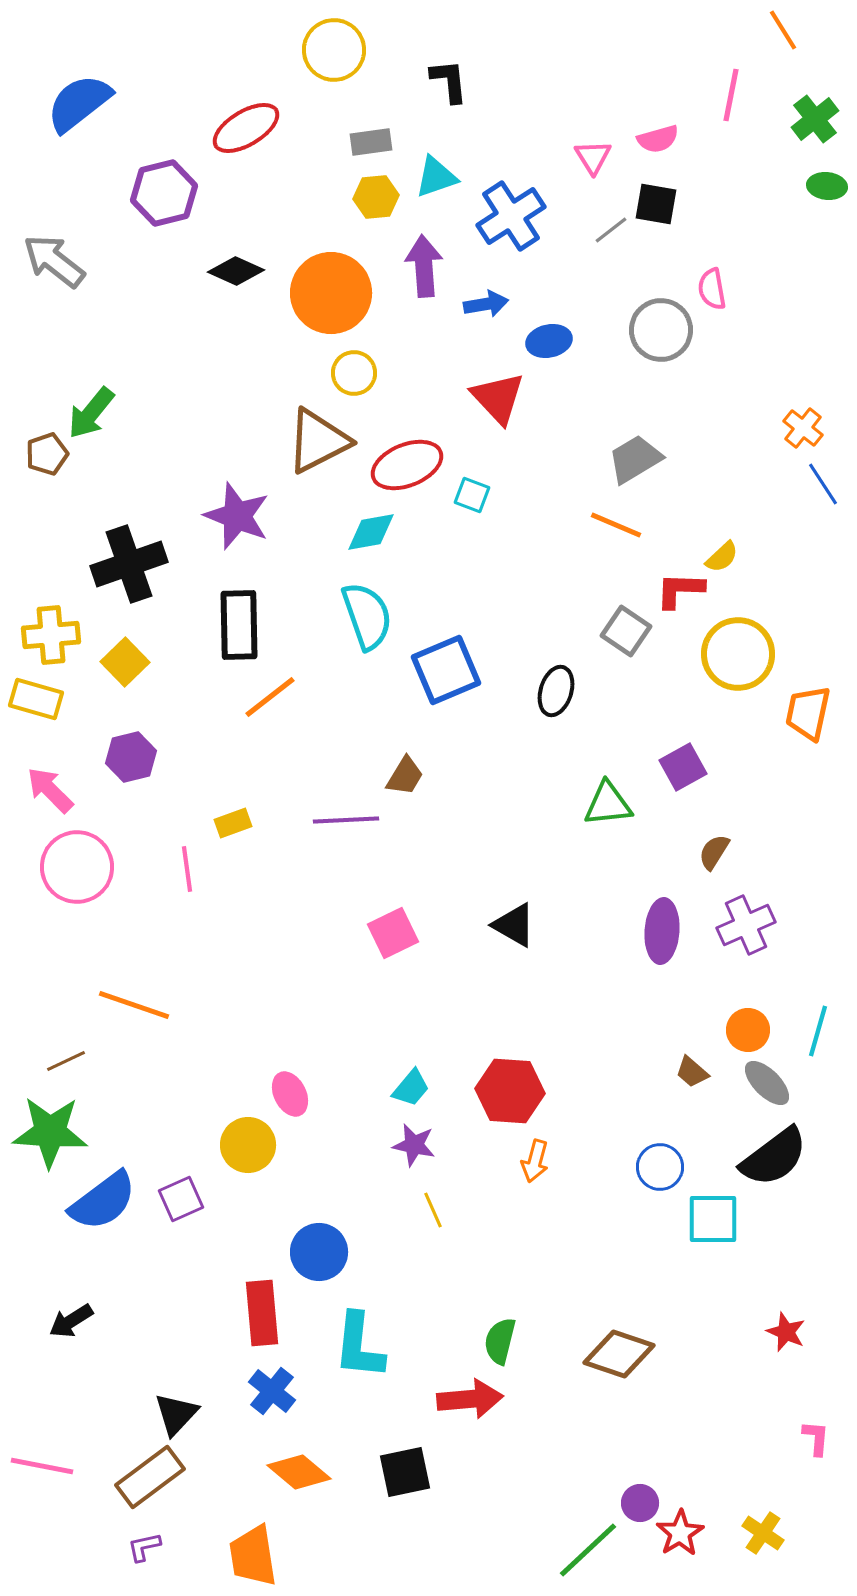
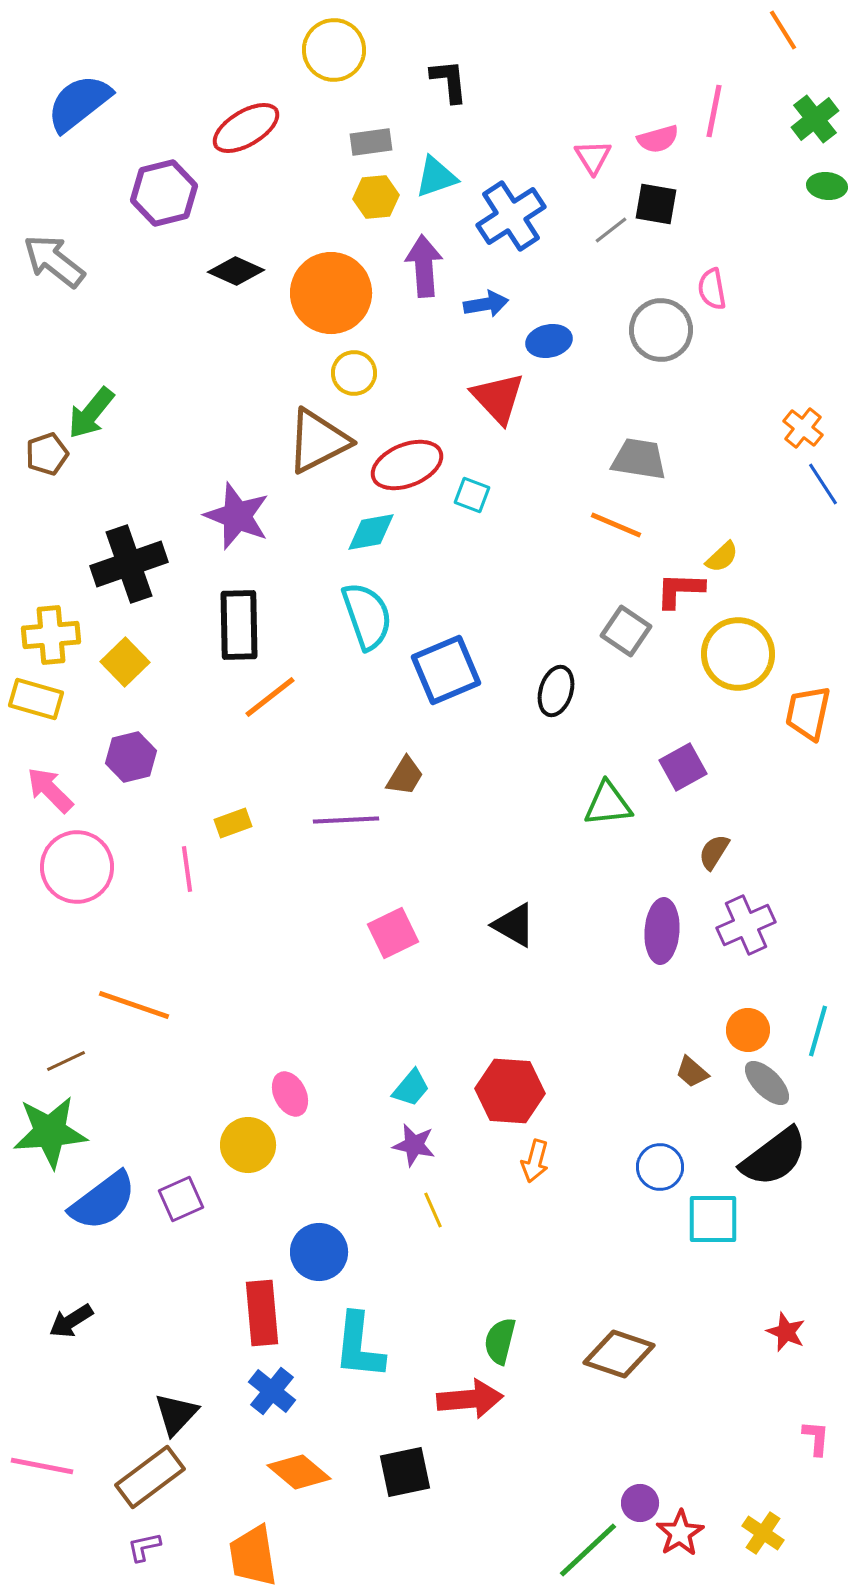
pink line at (731, 95): moved 17 px left, 16 px down
gray trapezoid at (635, 459): moved 4 px right; rotated 40 degrees clockwise
green star at (50, 1132): rotated 8 degrees counterclockwise
